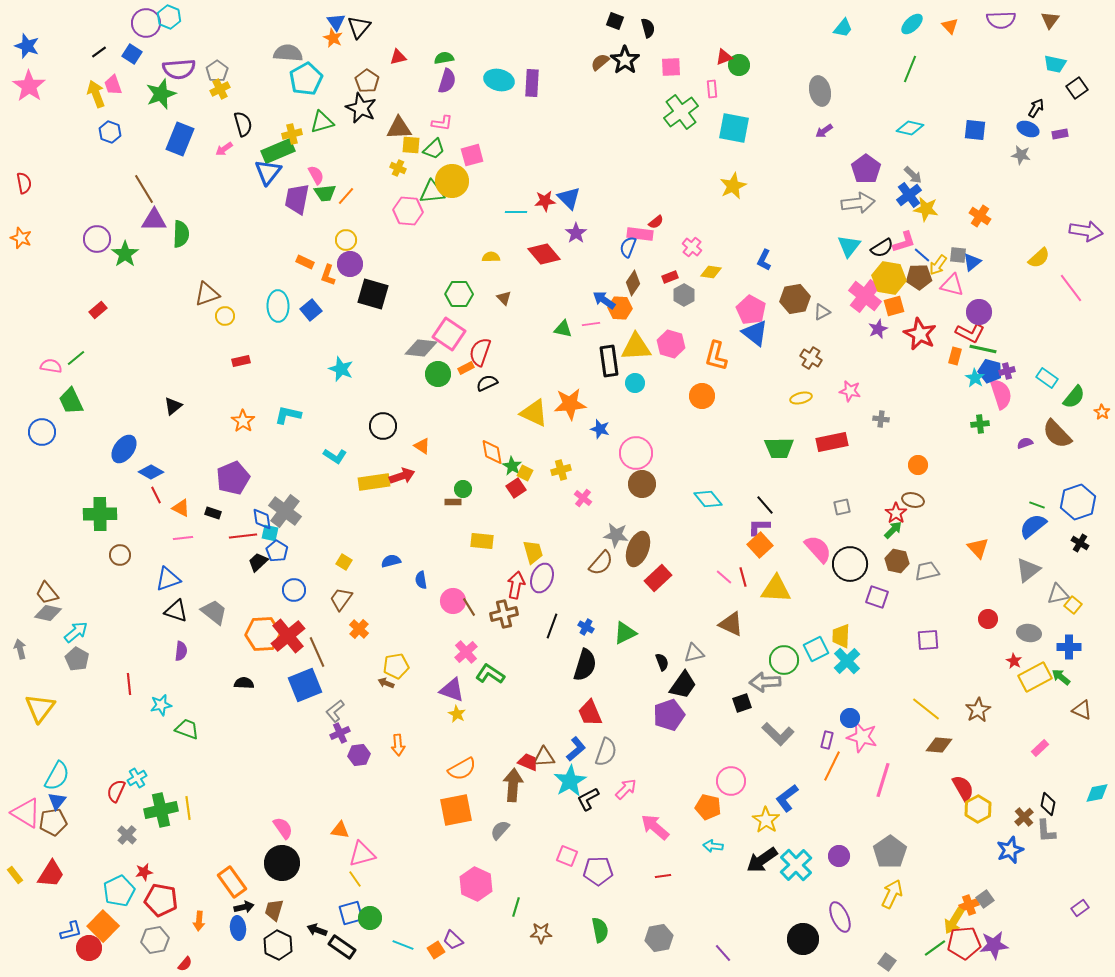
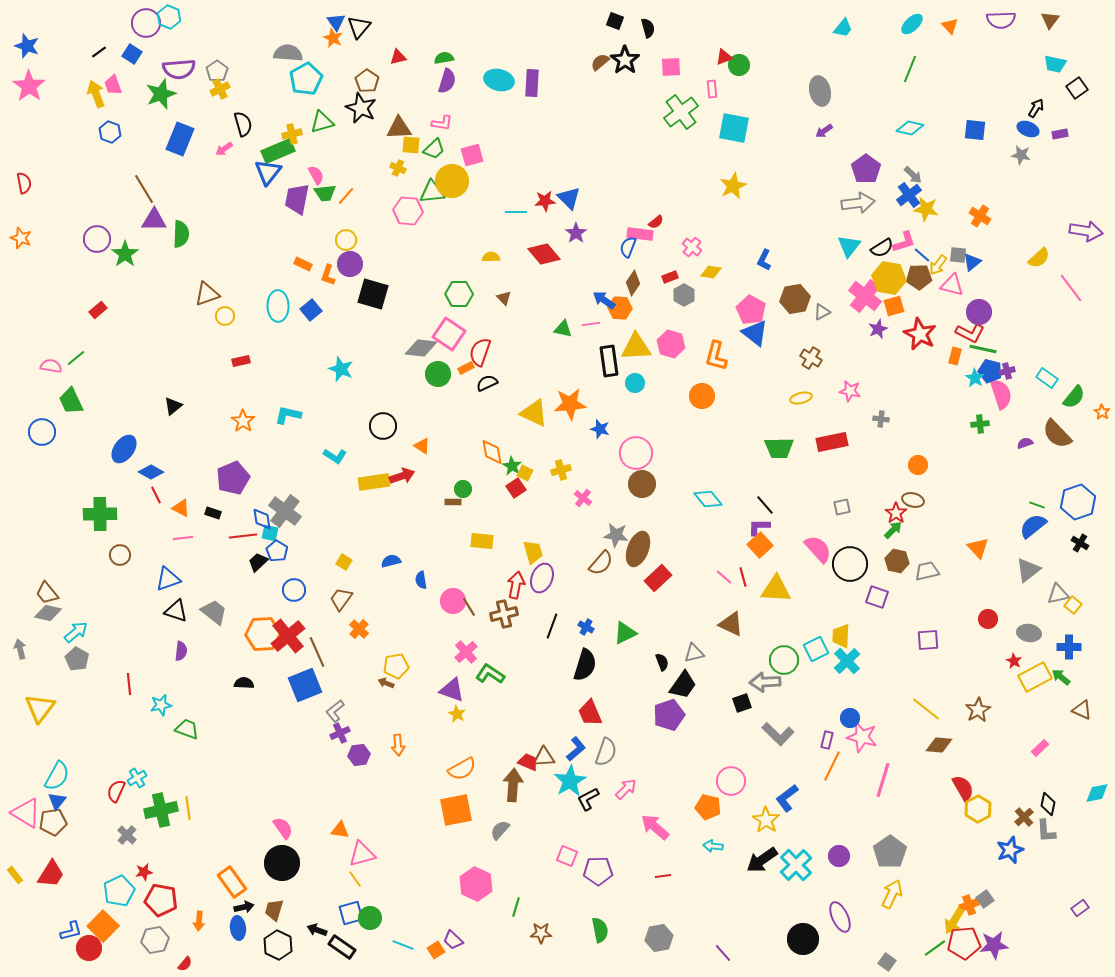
orange rectangle at (305, 262): moved 2 px left, 2 px down
